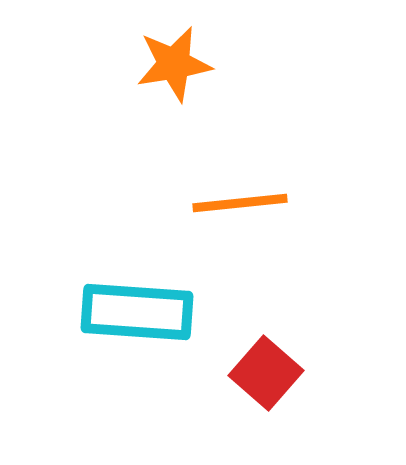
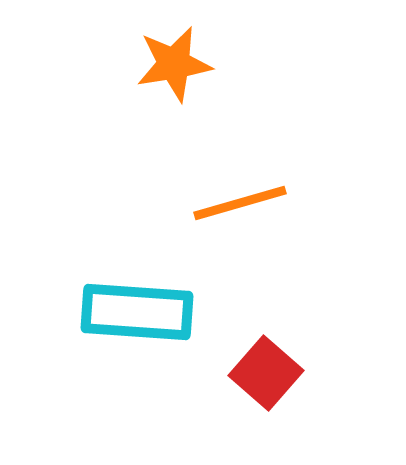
orange line: rotated 10 degrees counterclockwise
